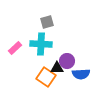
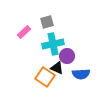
cyan cross: moved 12 px right; rotated 15 degrees counterclockwise
pink rectangle: moved 9 px right, 16 px up
purple circle: moved 5 px up
black triangle: rotated 24 degrees clockwise
orange square: moved 1 px left
